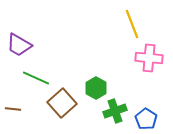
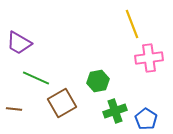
purple trapezoid: moved 2 px up
pink cross: rotated 12 degrees counterclockwise
green hexagon: moved 2 px right, 7 px up; rotated 20 degrees clockwise
brown square: rotated 12 degrees clockwise
brown line: moved 1 px right
